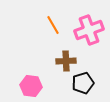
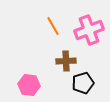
orange line: moved 1 px down
pink hexagon: moved 2 px left, 1 px up
